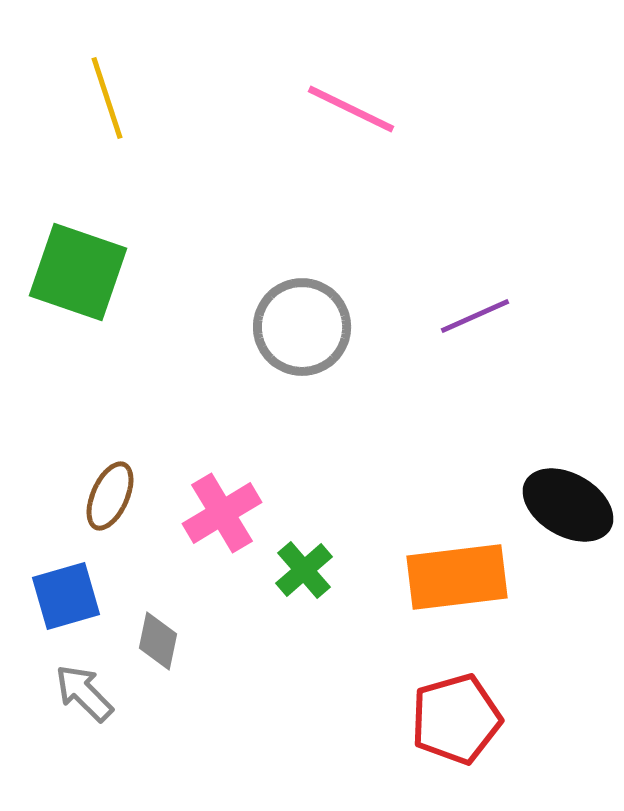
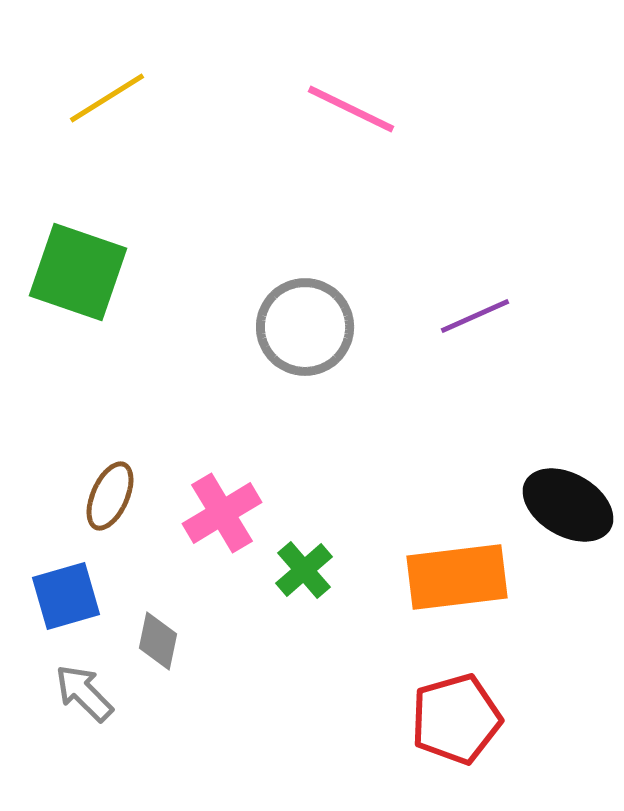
yellow line: rotated 76 degrees clockwise
gray circle: moved 3 px right
